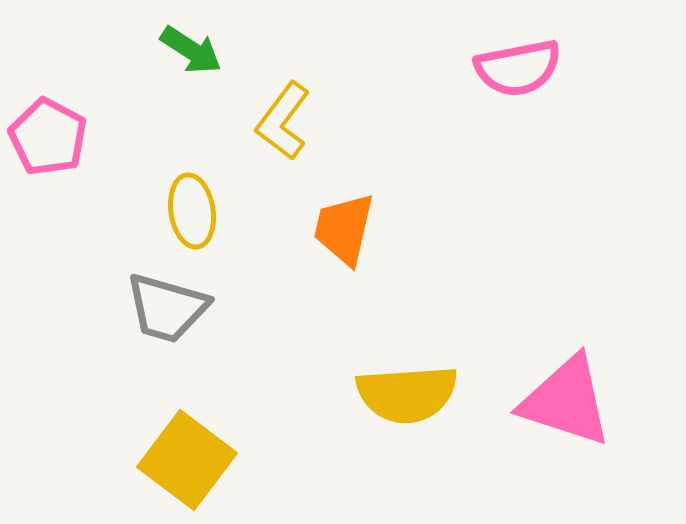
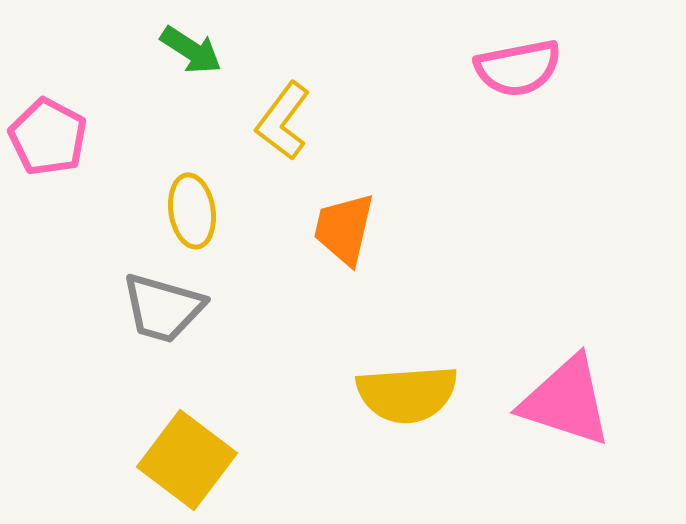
gray trapezoid: moved 4 px left
